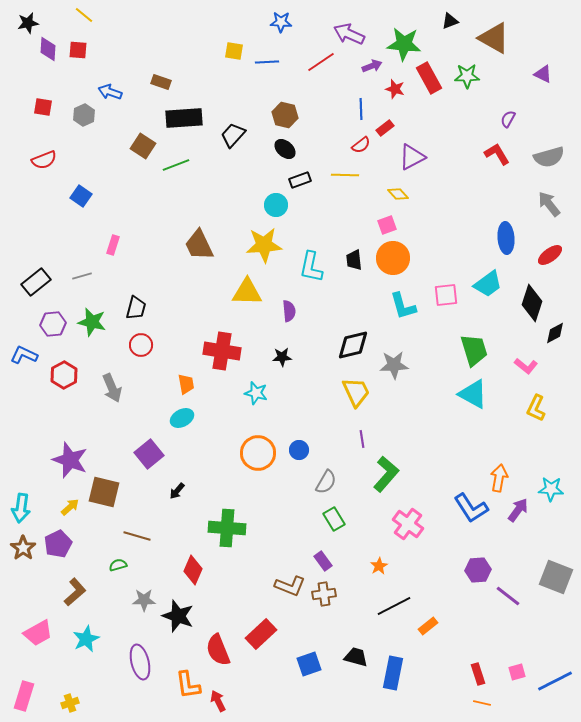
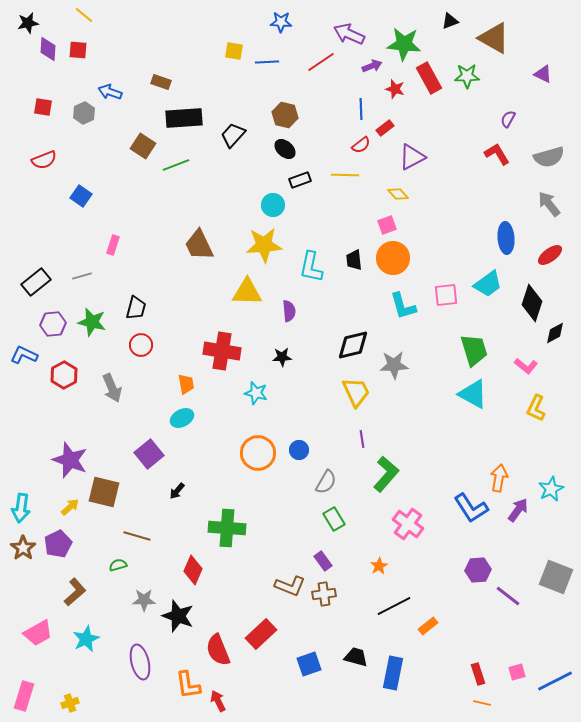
gray hexagon at (84, 115): moved 2 px up
cyan circle at (276, 205): moved 3 px left
cyan star at (551, 489): rotated 30 degrees counterclockwise
